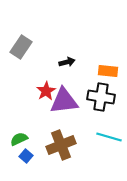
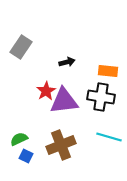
blue square: rotated 16 degrees counterclockwise
